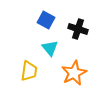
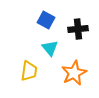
black cross: rotated 24 degrees counterclockwise
